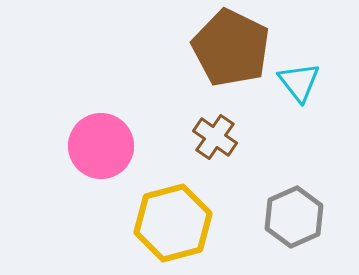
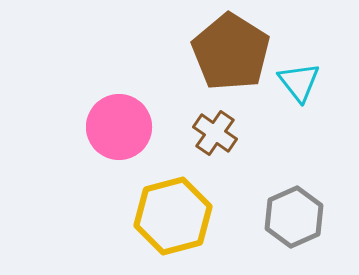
brown pentagon: moved 4 px down; rotated 6 degrees clockwise
brown cross: moved 4 px up
pink circle: moved 18 px right, 19 px up
yellow hexagon: moved 7 px up
